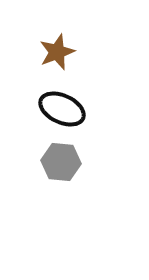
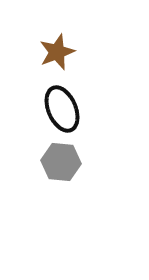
black ellipse: rotated 42 degrees clockwise
